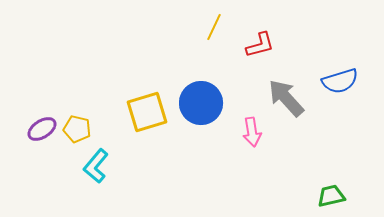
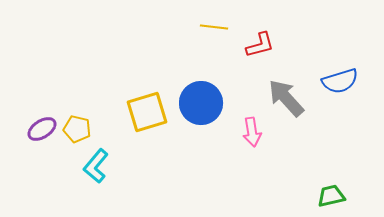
yellow line: rotated 72 degrees clockwise
